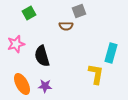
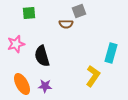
green square: rotated 24 degrees clockwise
brown semicircle: moved 2 px up
yellow L-shape: moved 3 px left, 2 px down; rotated 25 degrees clockwise
